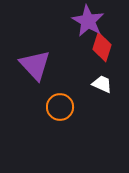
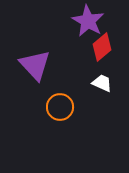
red diamond: rotated 32 degrees clockwise
white trapezoid: moved 1 px up
